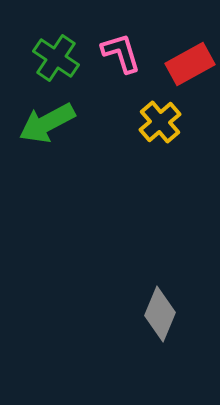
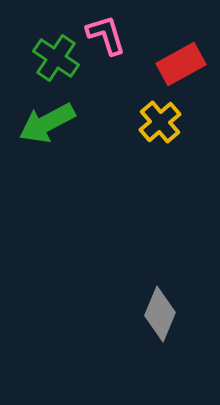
pink L-shape: moved 15 px left, 18 px up
red rectangle: moved 9 px left
